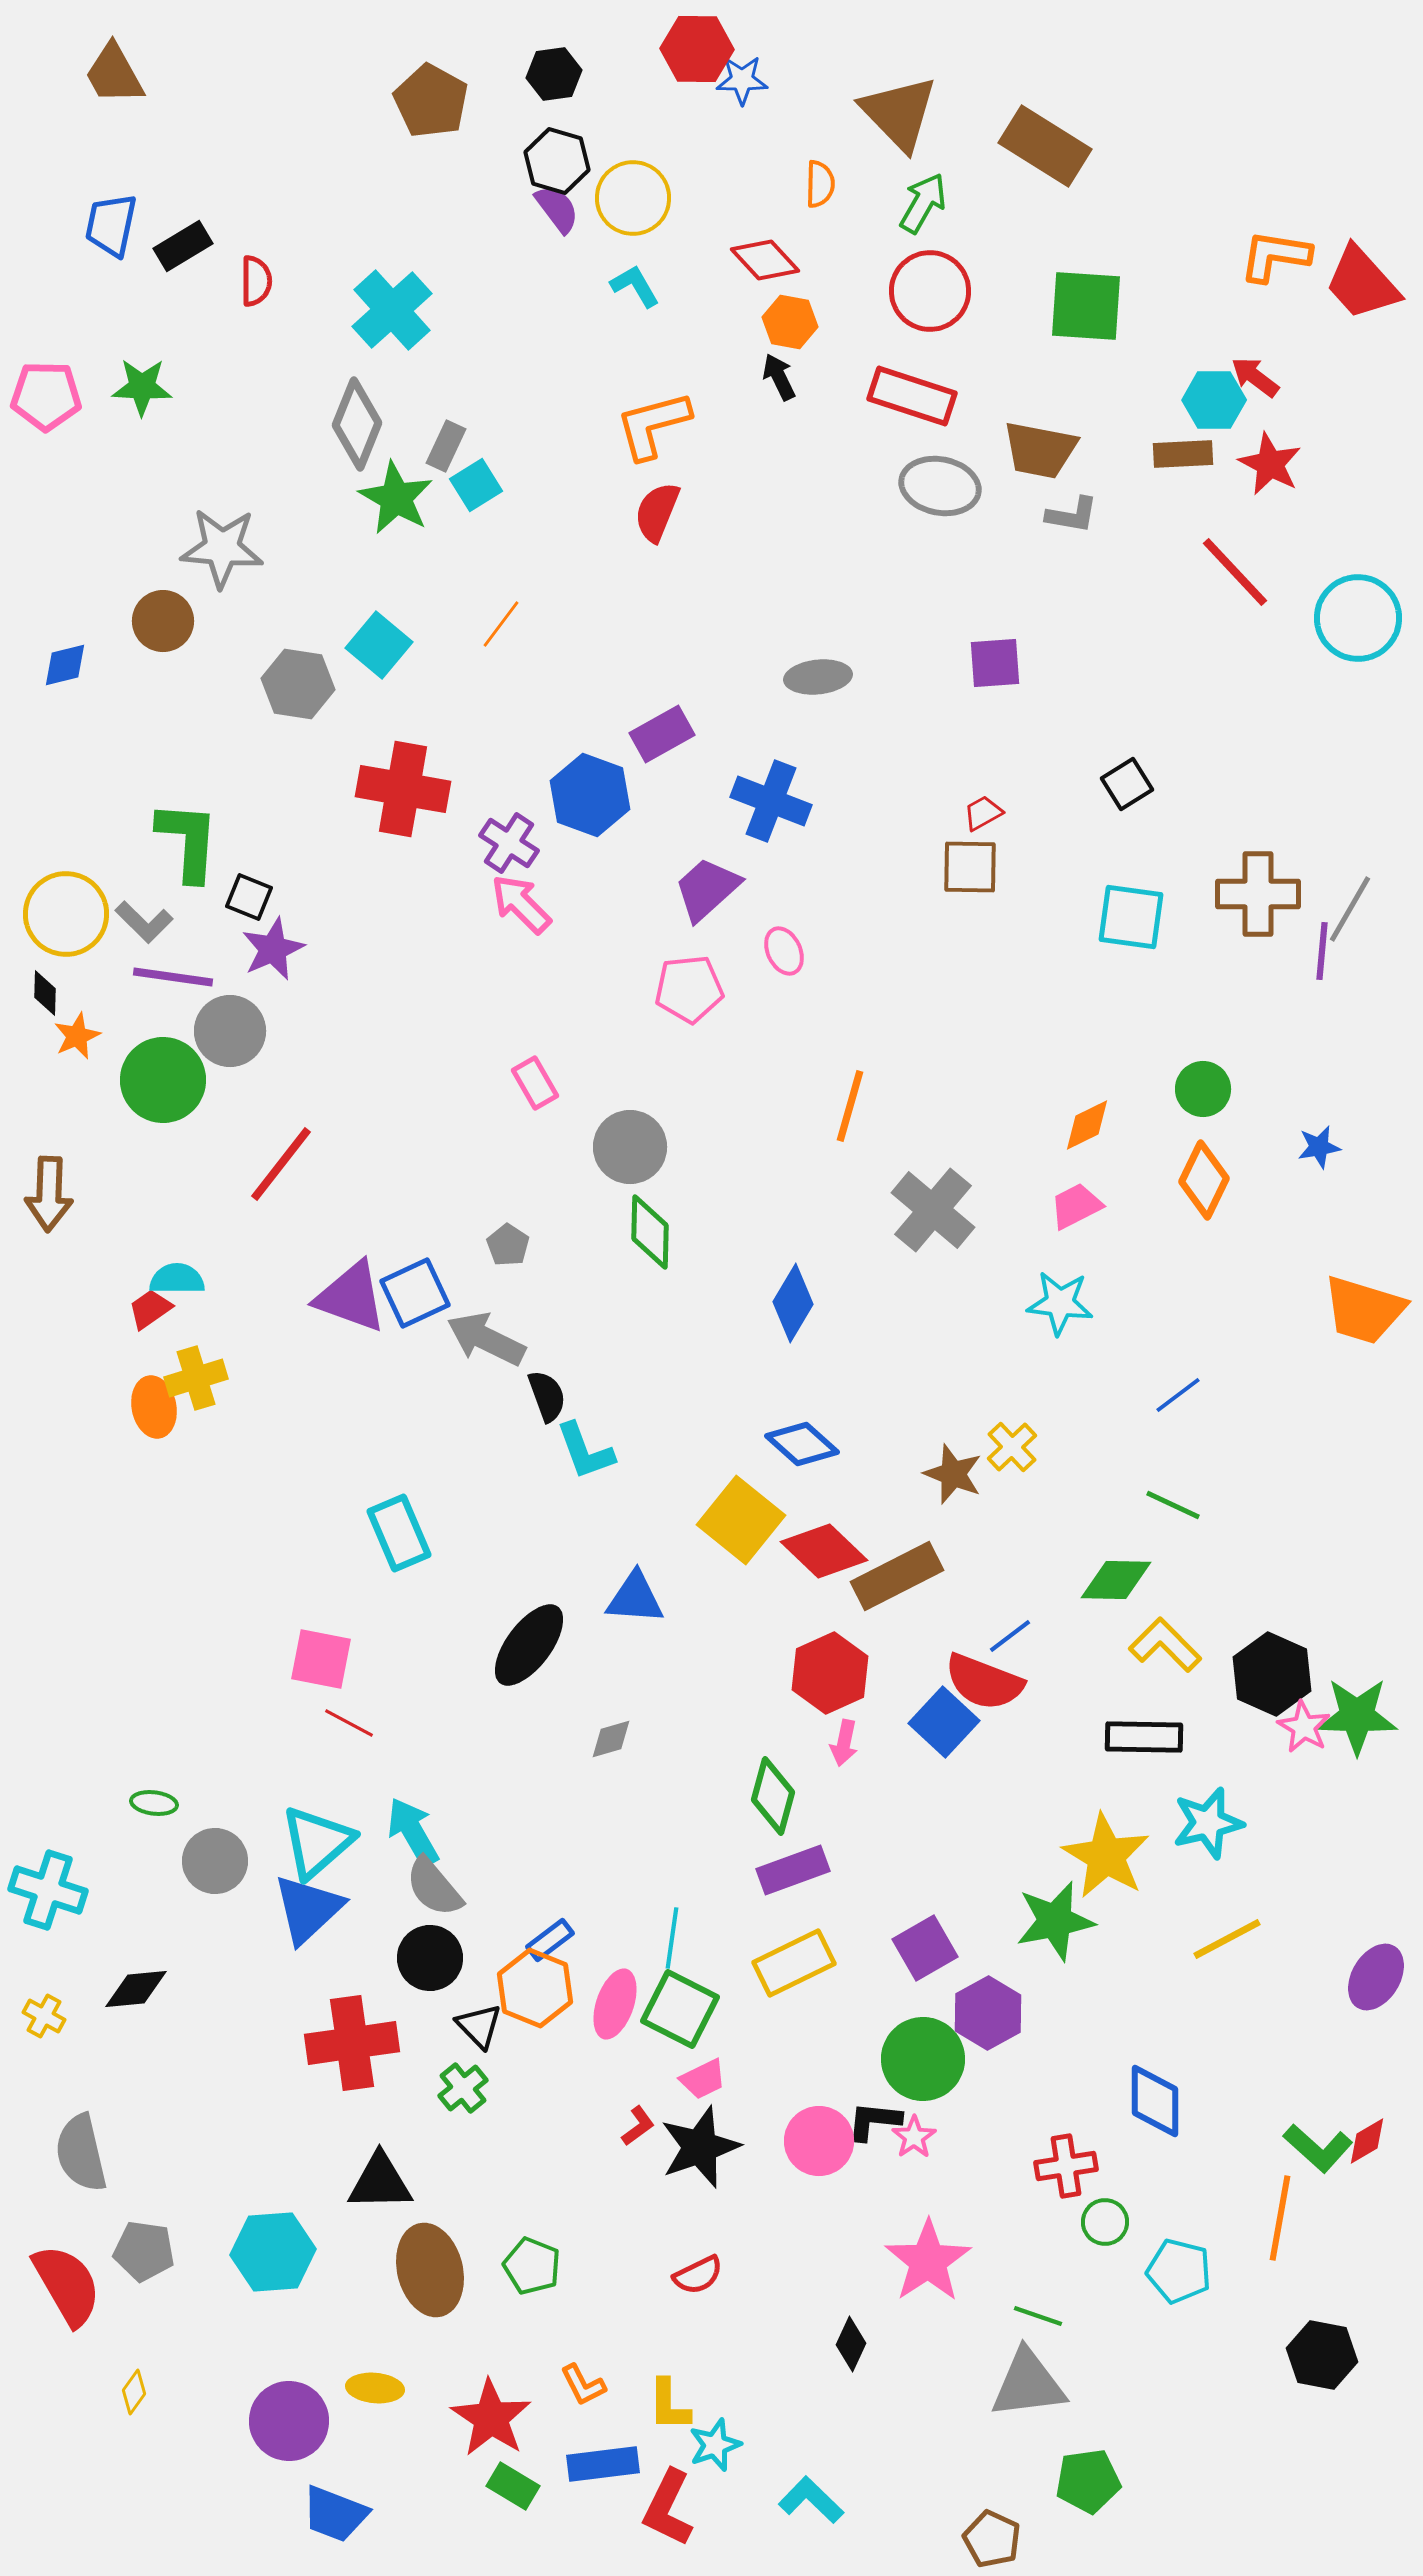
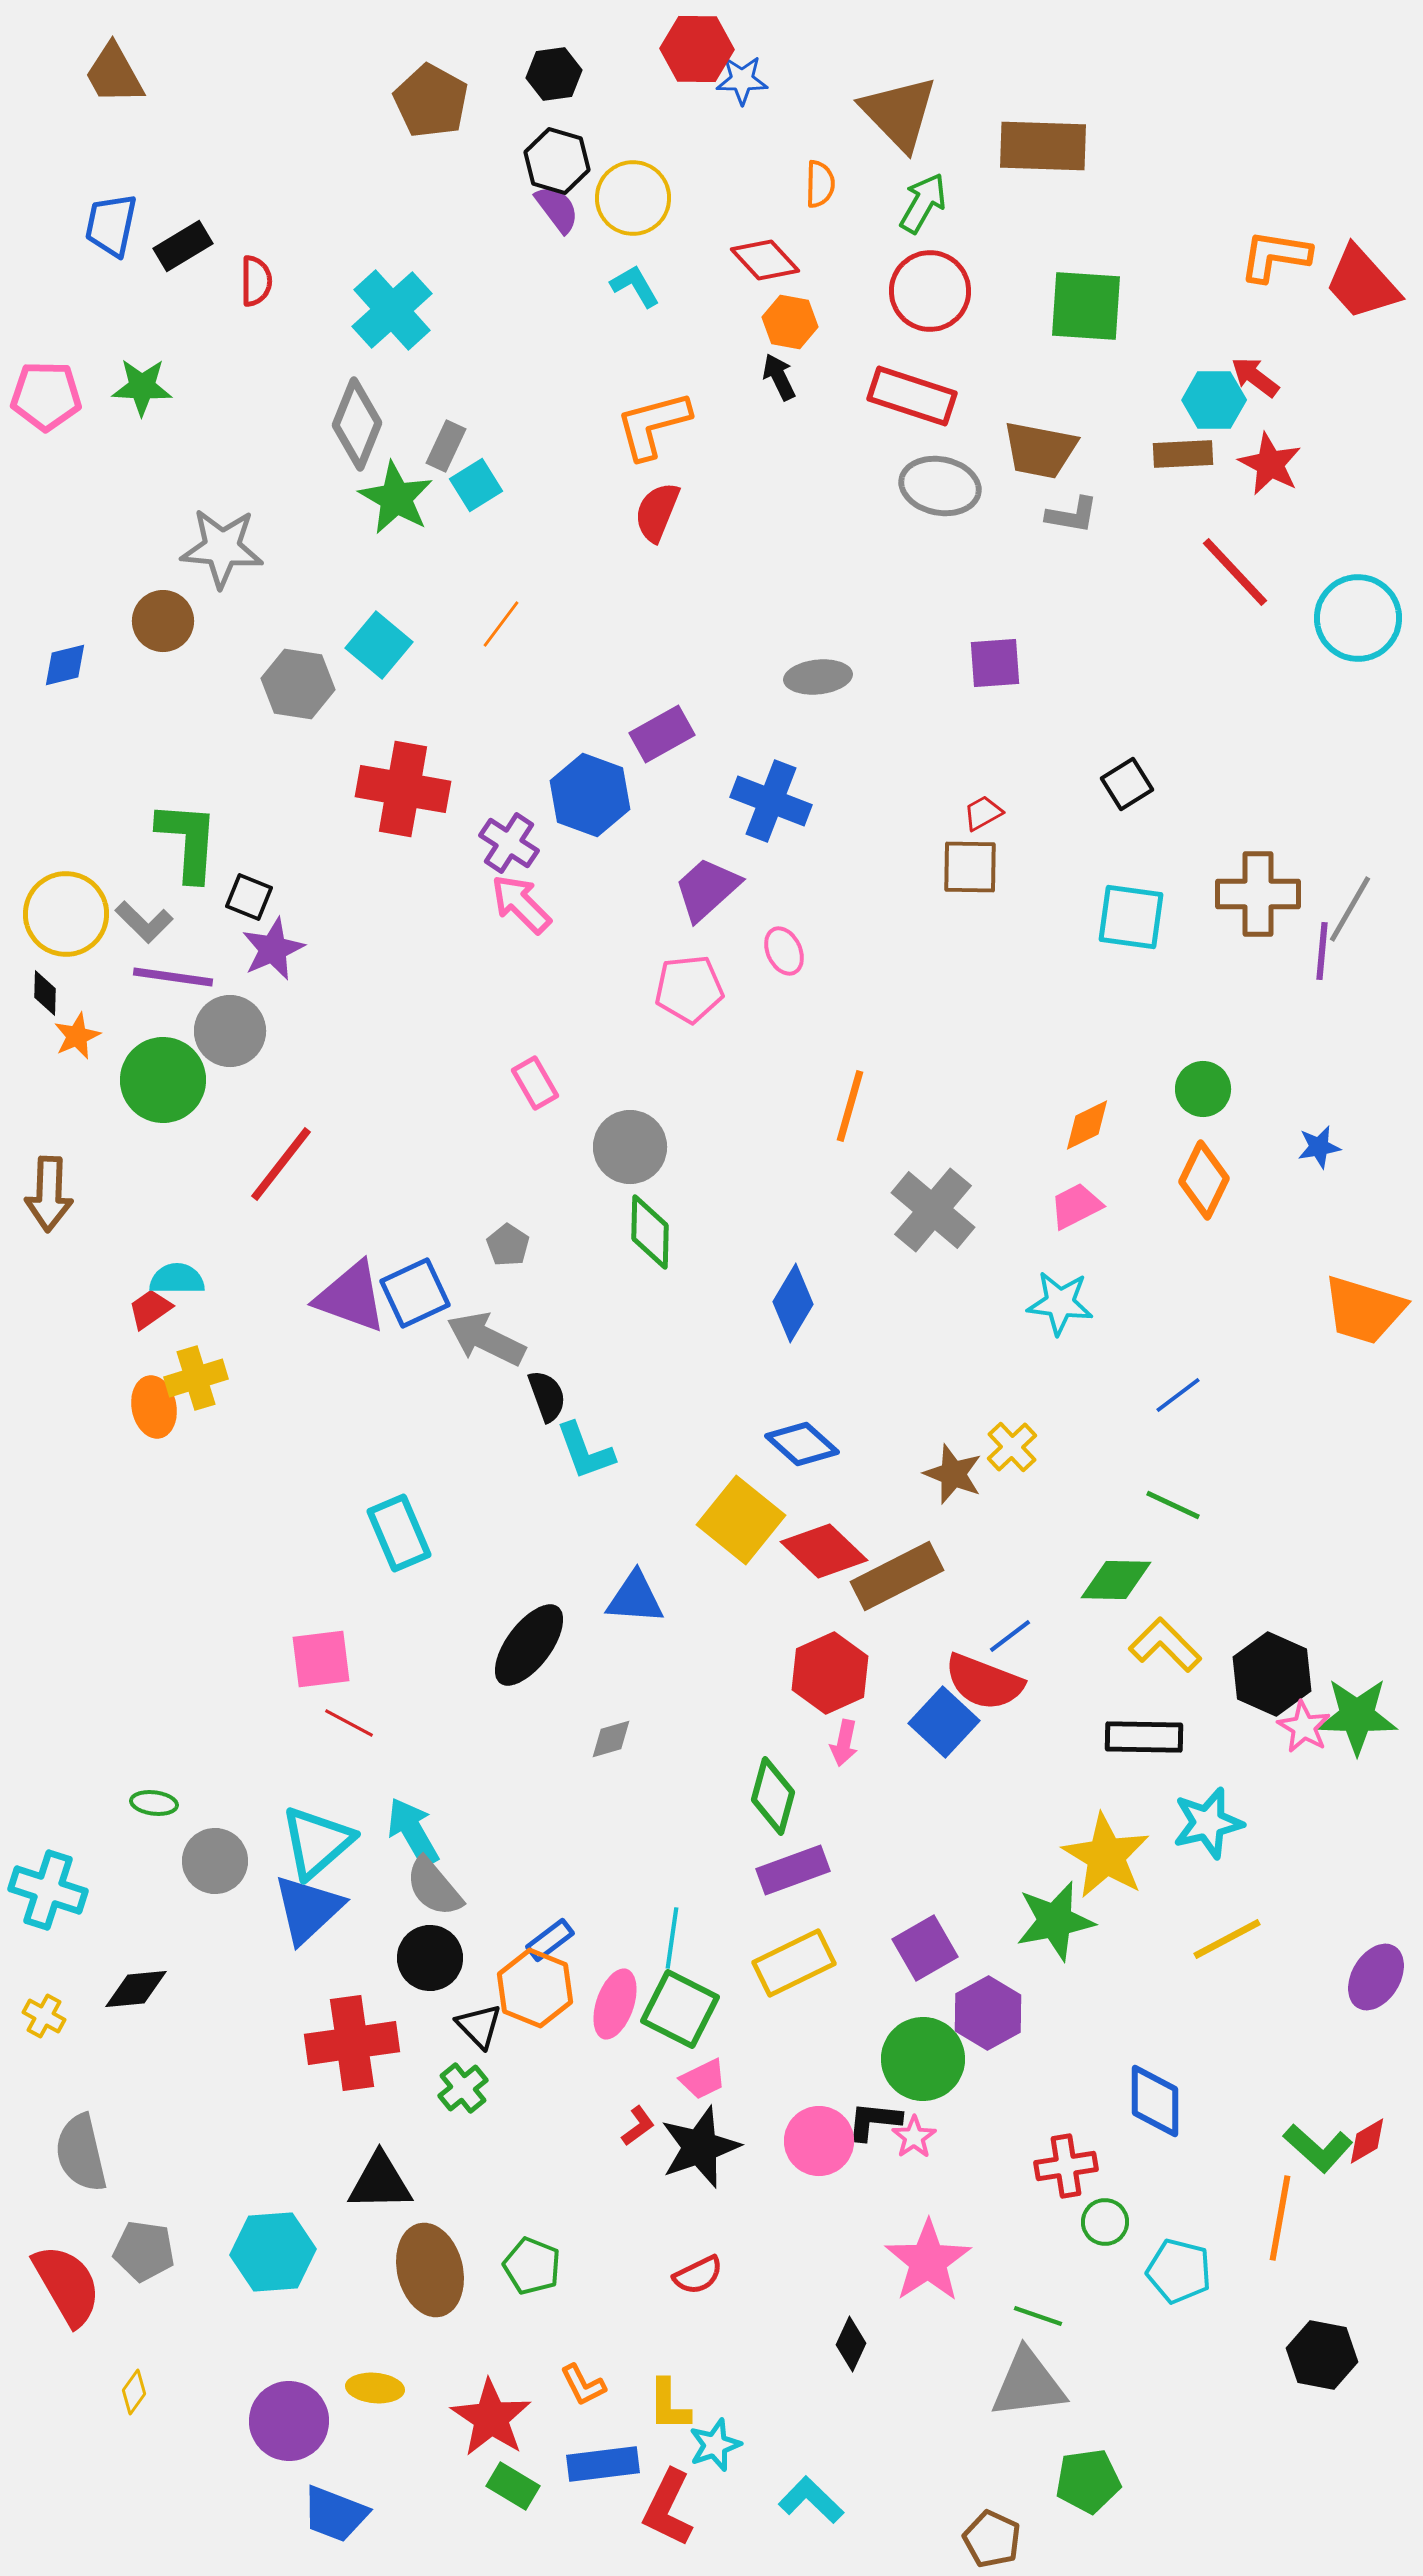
brown rectangle at (1045, 146): moved 2 px left; rotated 30 degrees counterclockwise
pink square at (321, 1659): rotated 18 degrees counterclockwise
